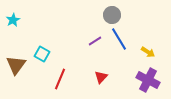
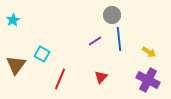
blue line: rotated 25 degrees clockwise
yellow arrow: moved 1 px right
